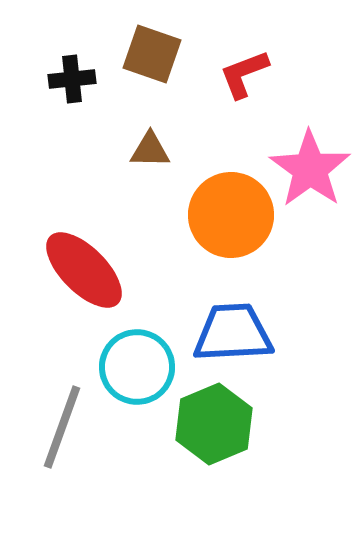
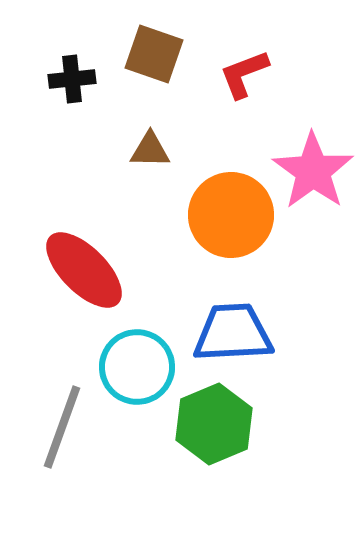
brown square: moved 2 px right
pink star: moved 3 px right, 2 px down
